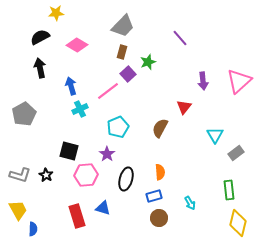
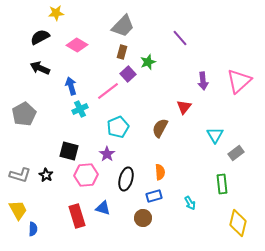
black arrow: rotated 54 degrees counterclockwise
green rectangle: moved 7 px left, 6 px up
brown circle: moved 16 px left
